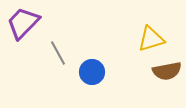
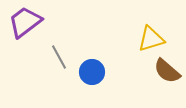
purple trapezoid: moved 2 px right, 1 px up; rotated 9 degrees clockwise
gray line: moved 1 px right, 4 px down
brown semicircle: rotated 52 degrees clockwise
